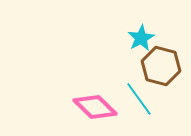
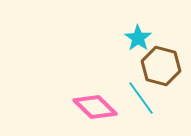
cyan star: moved 3 px left; rotated 8 degrees counterclockwise
cyan line: moved 2 px right, 1 px up
